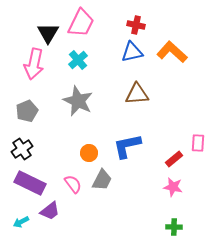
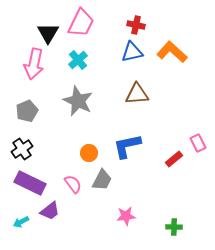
pink rectangle: rotated 30 degrees counterclockwise
pink star: moved 47 px left, 29 px down; rotated 18 degrees counterclockwise
